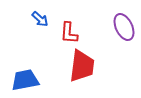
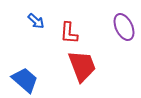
blue arrow: moved 4 px left, 2 px down
red trapezoid: rotated 28 degrees counterclockwise
blue trapezoid: rotated 52 degrees clockwise
